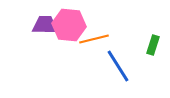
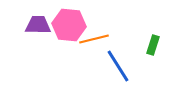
purple trapezoid: moved 7 px left
